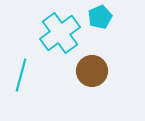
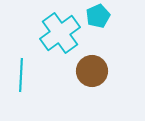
cyan pentagon: moved 2 px left, 1 px up
cyan line: rotated 12 degrees counterclockwise
